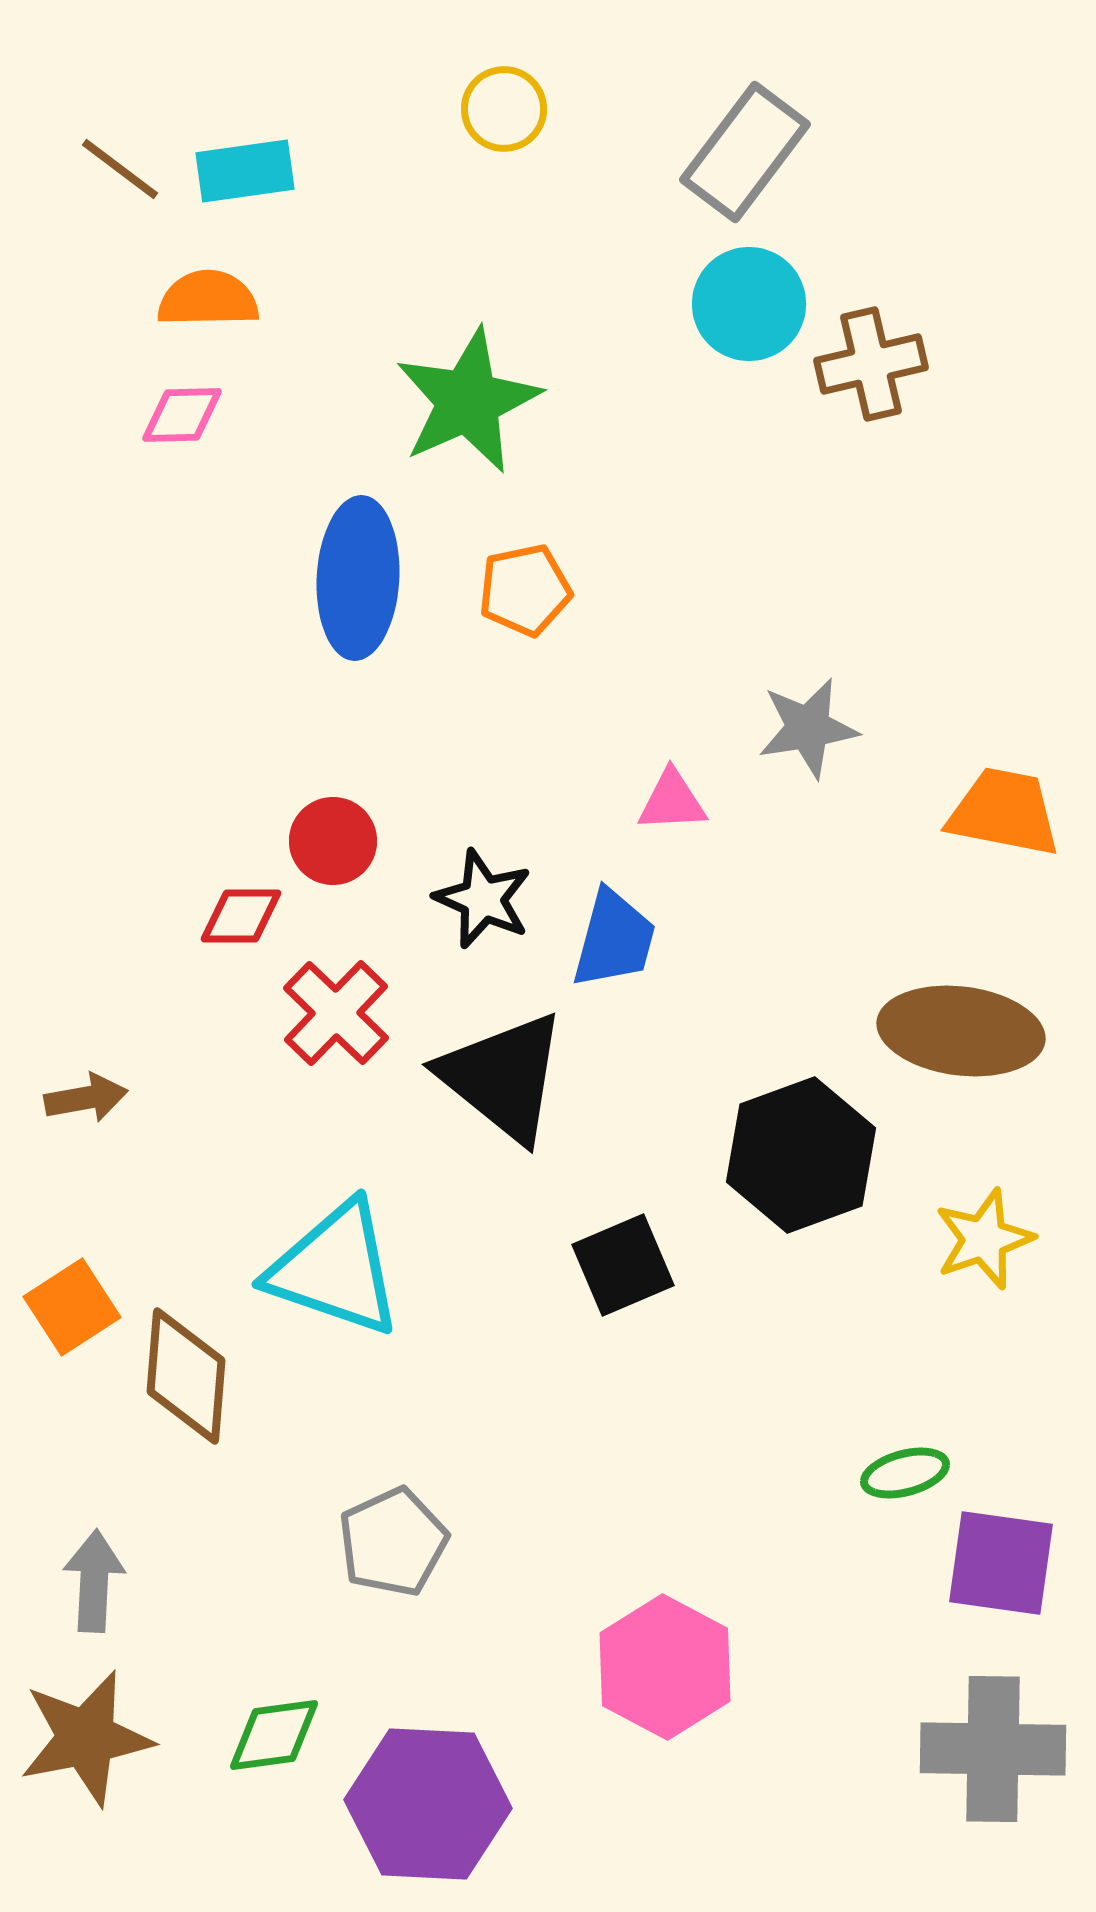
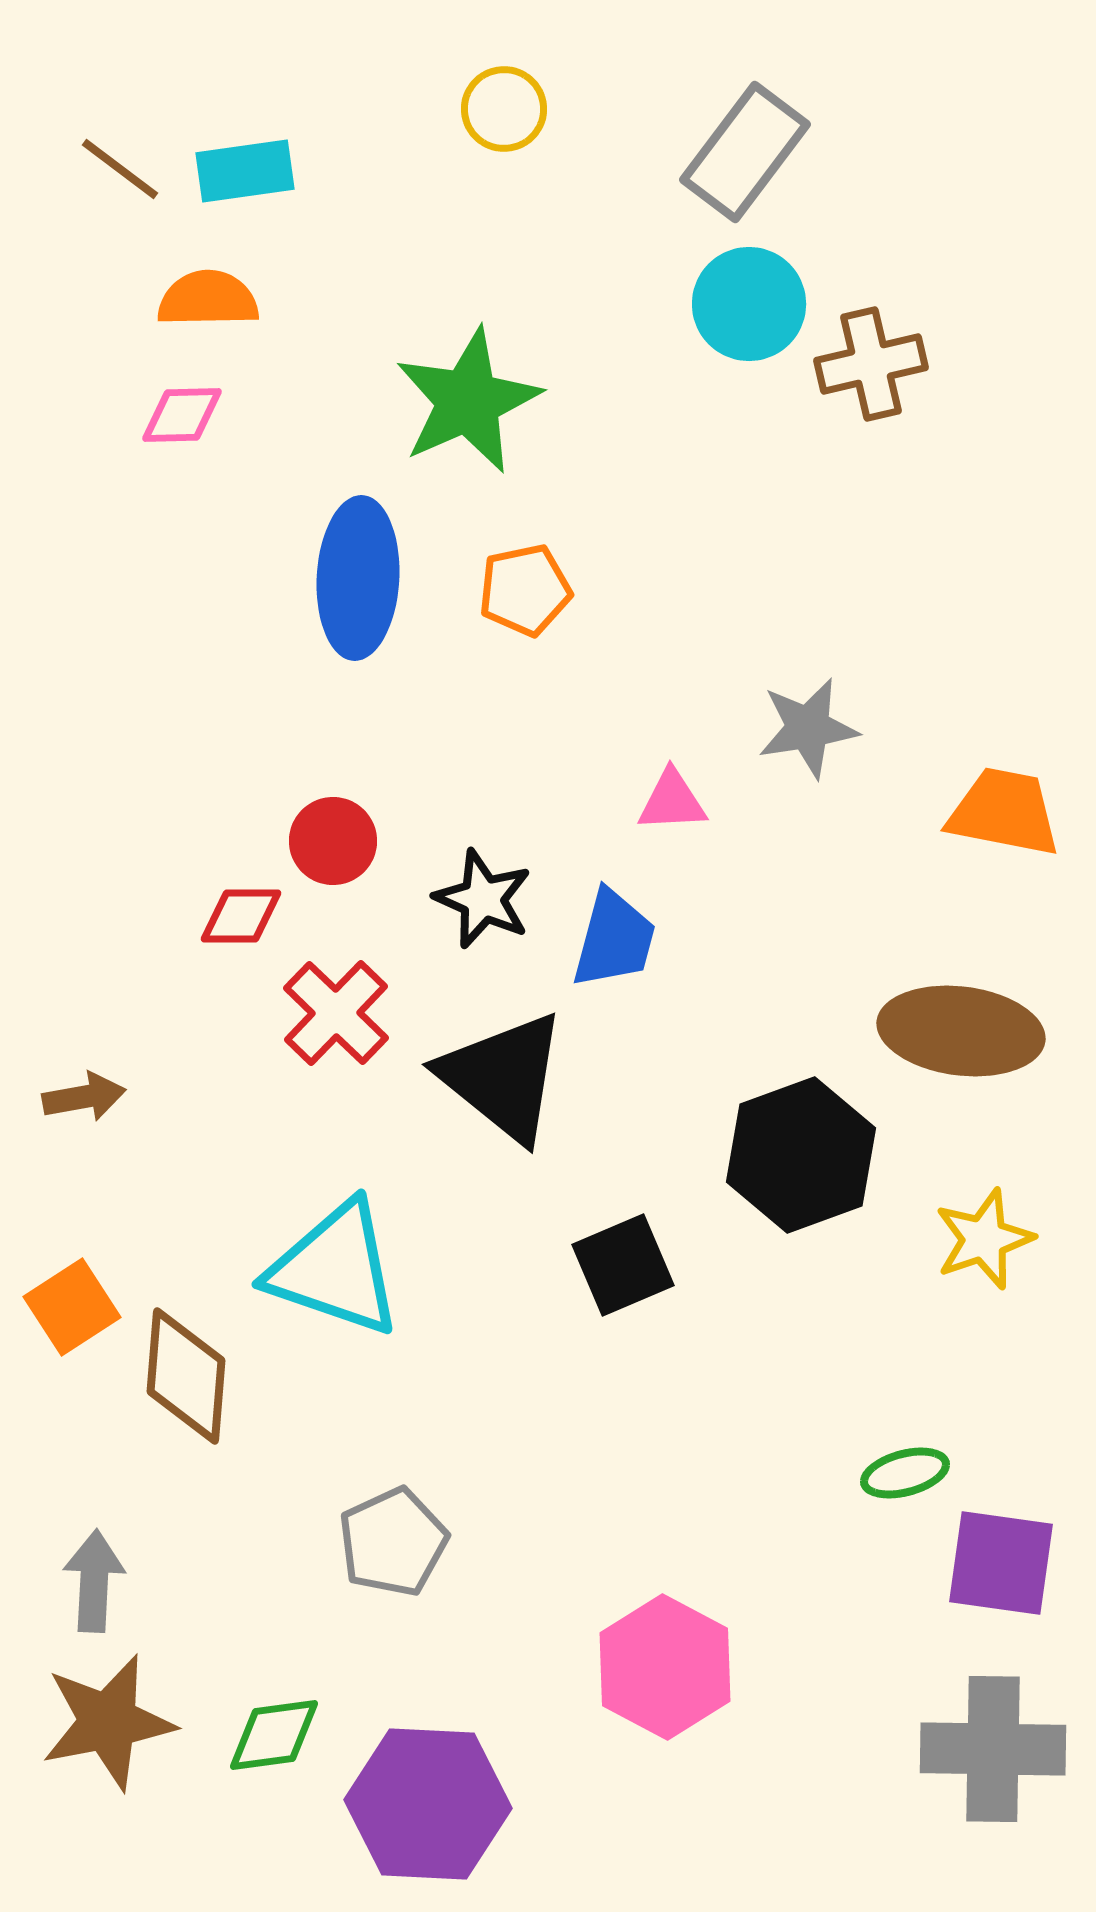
brown arrow: moved 2 px left, 1 px up
brown star: moved 22 px right, 16 px up
